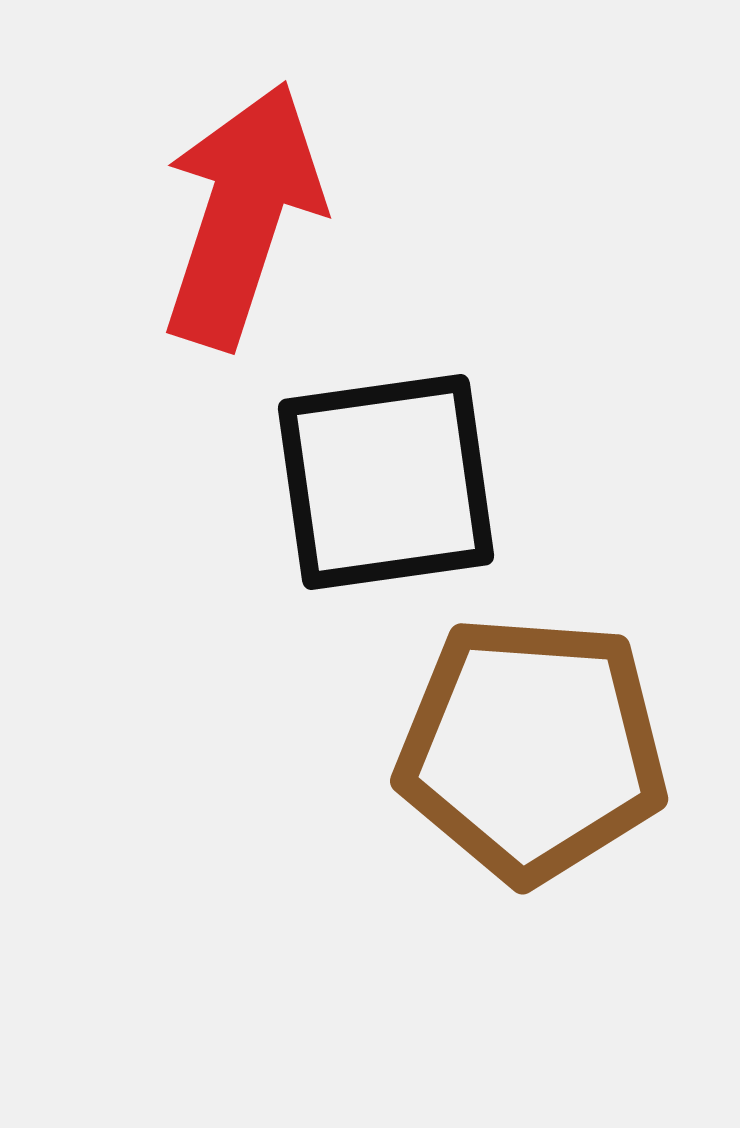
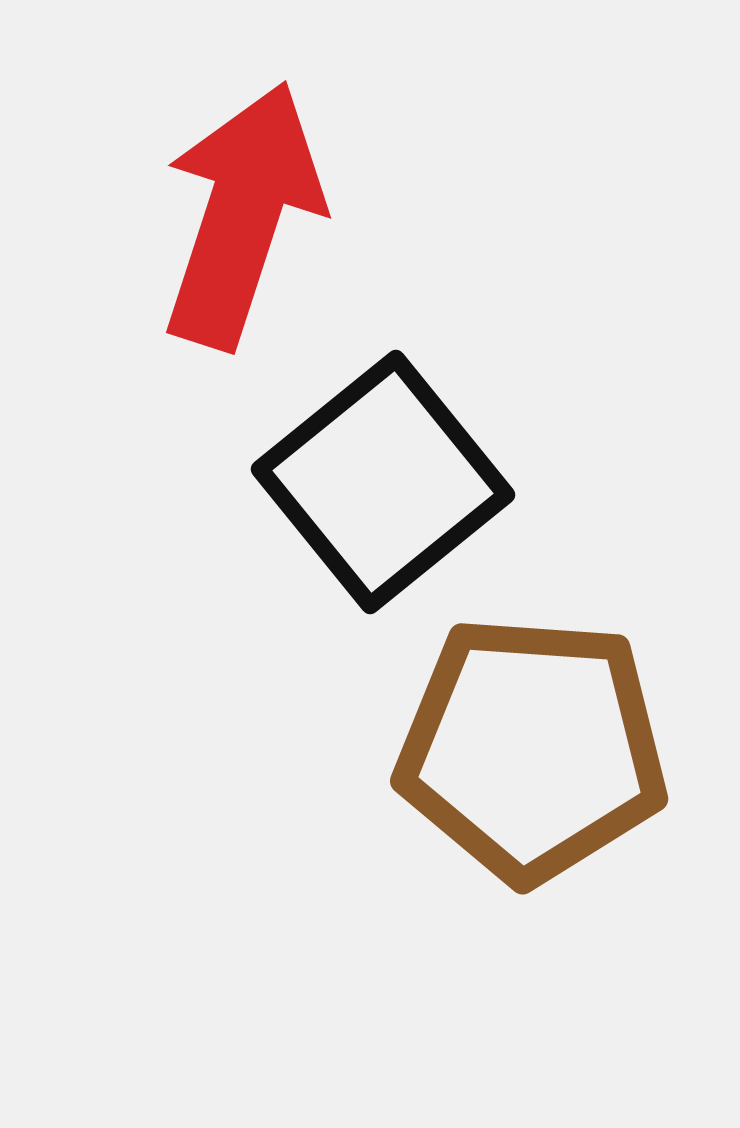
black square: moved 3 px left; rotated 31 degrees counterclockwise
